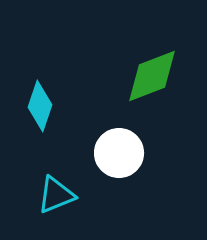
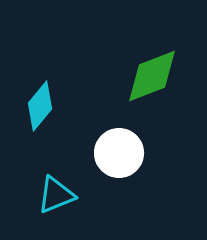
cyan diamond: rotated 21 degrees clockwise
